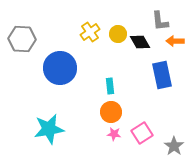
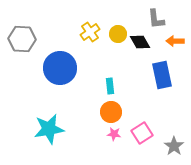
gray L-shape: moved 4 px left, 2 px up
